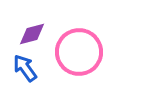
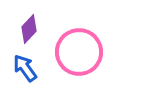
purple diamond: moved 3 px left, 5 px up; rotated 32 degrees counterclockwise
